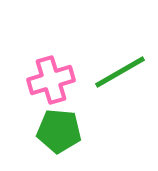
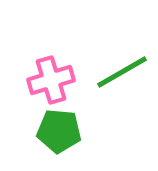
green line: moved 2 px right
